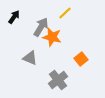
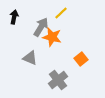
yellow line: moved 4 px left
black arrow: rotated 24 degrees counterclockwise
